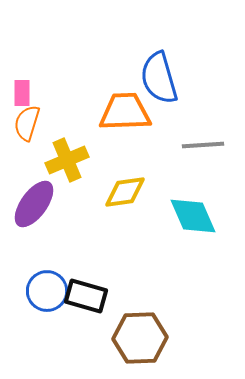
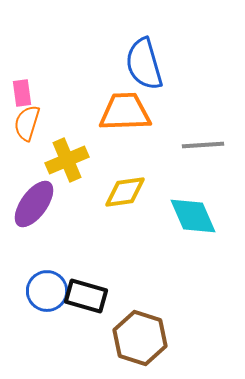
blue semicircle: moved 15 px left, 14 px up
pink rectangle: rotated 8 degrees counterclockwise
brown hexagon: rotated 20 degrees clockwise
